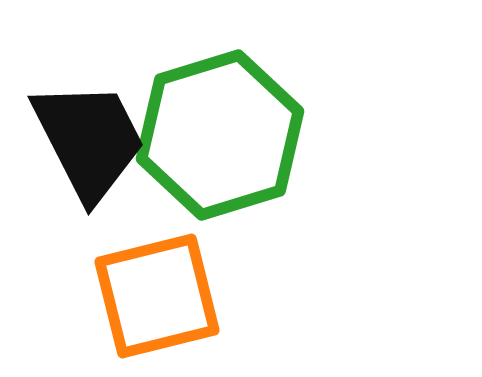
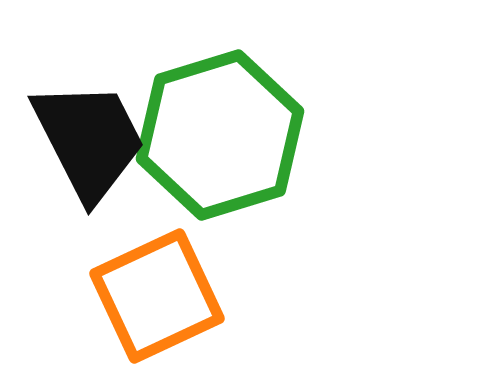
orange square: rotated 11 degrees counterclockwise
